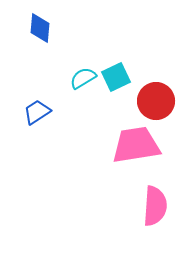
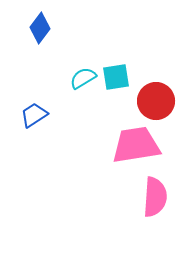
blue diamond: rotated 32 degrees clockwise
cyan square: rotated 16 degrees clockwise
blue trapezoid: moved 3 px left, 3 px down
pink semicircle: moved 9 px up
